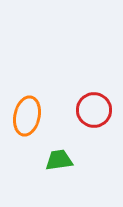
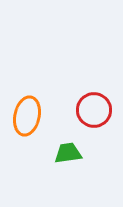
green trapezoid: moved 9 px right, 7 px up
